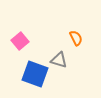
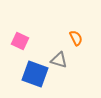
pink square: rotated 24 degrees counterclockwise
